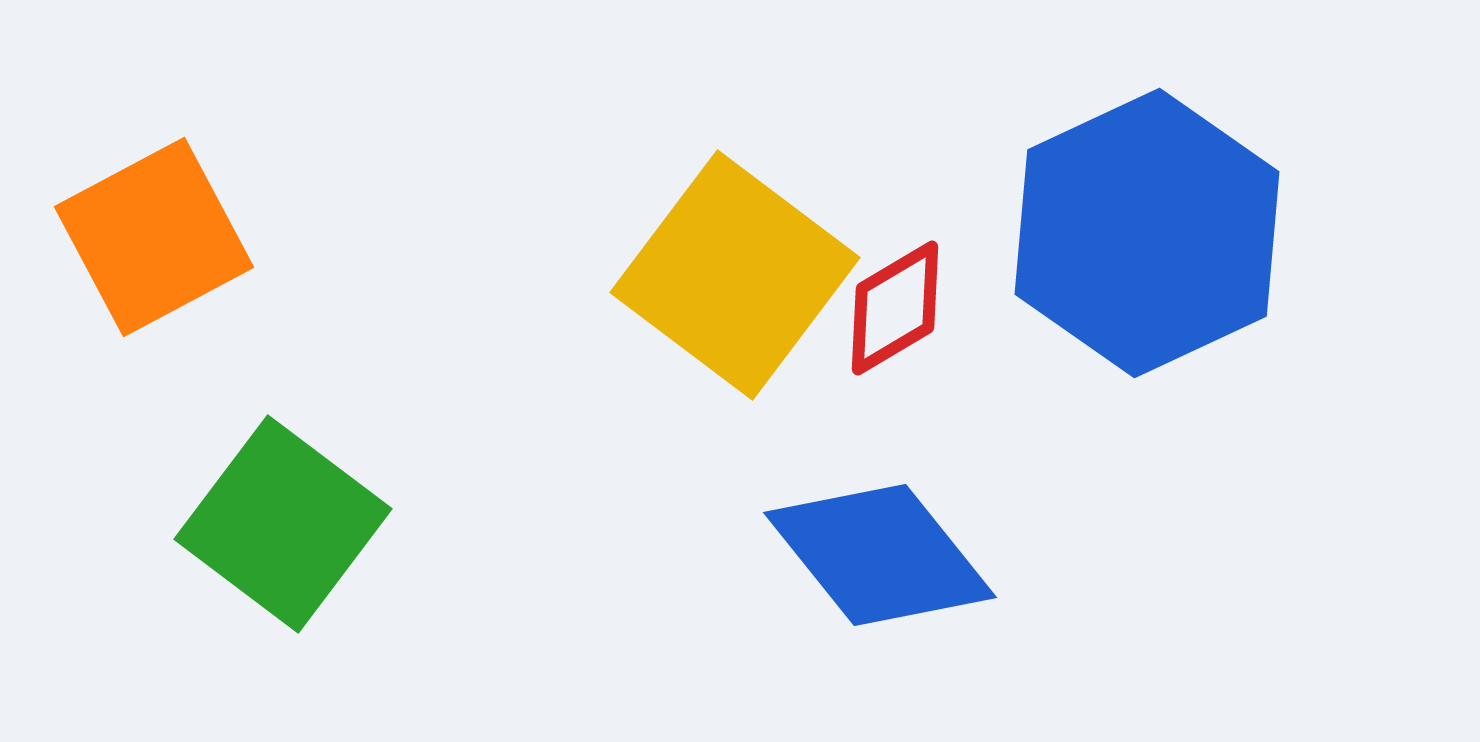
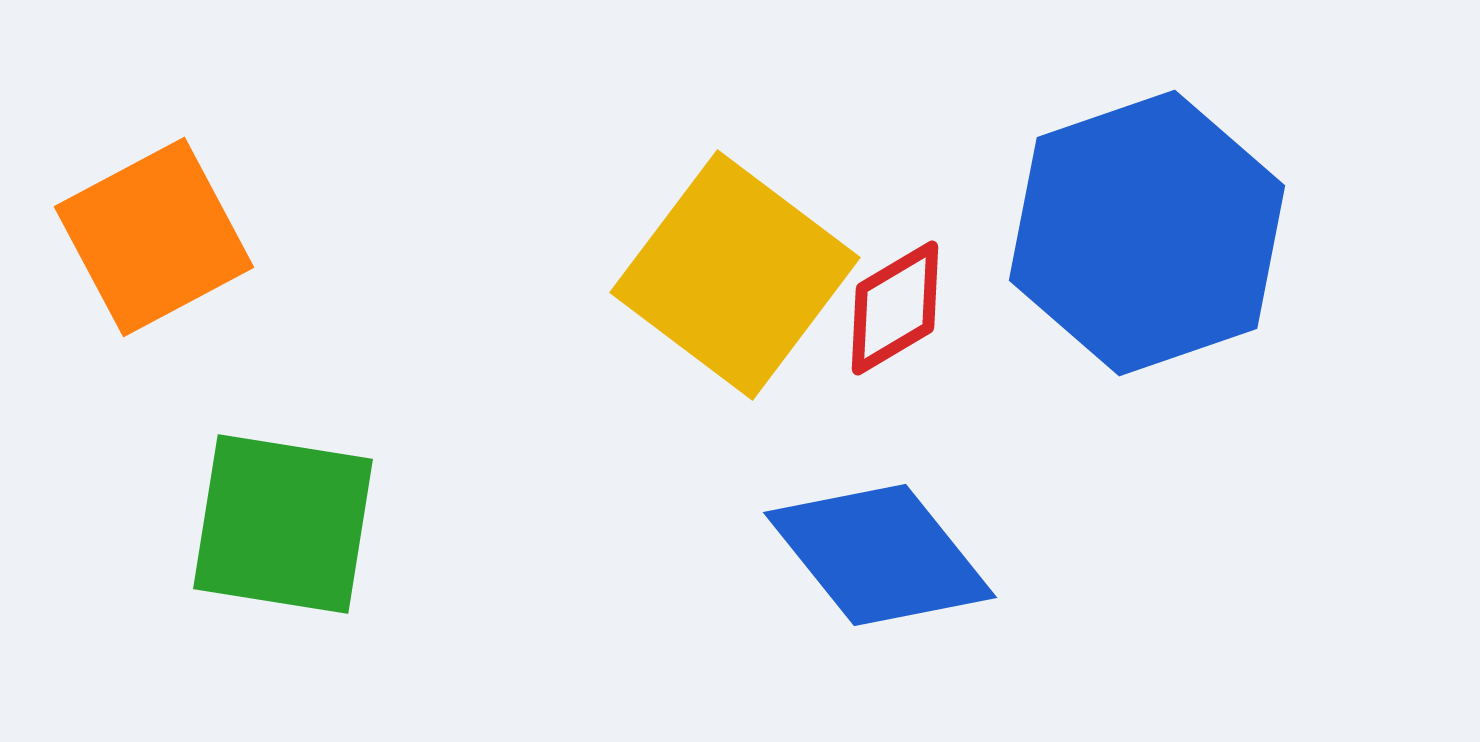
blue hexagon: rotated 6 degrees clockwise
green square: rotated 28 degrees counterclockwise
